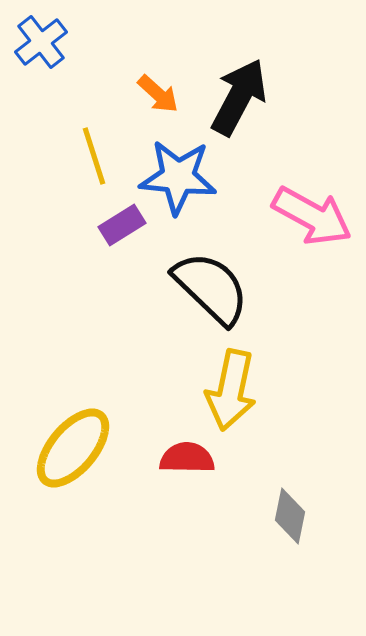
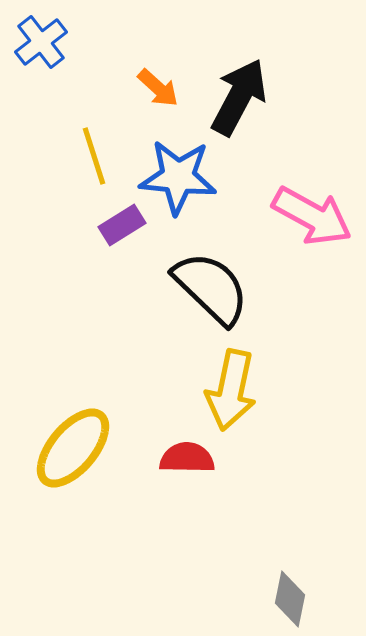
orange arrow: moved 6 px up
gray diamond: moved 83 px down
